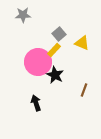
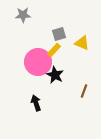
gray square: rotated 24 degrees clockwise
brown line: moved 1 px down
